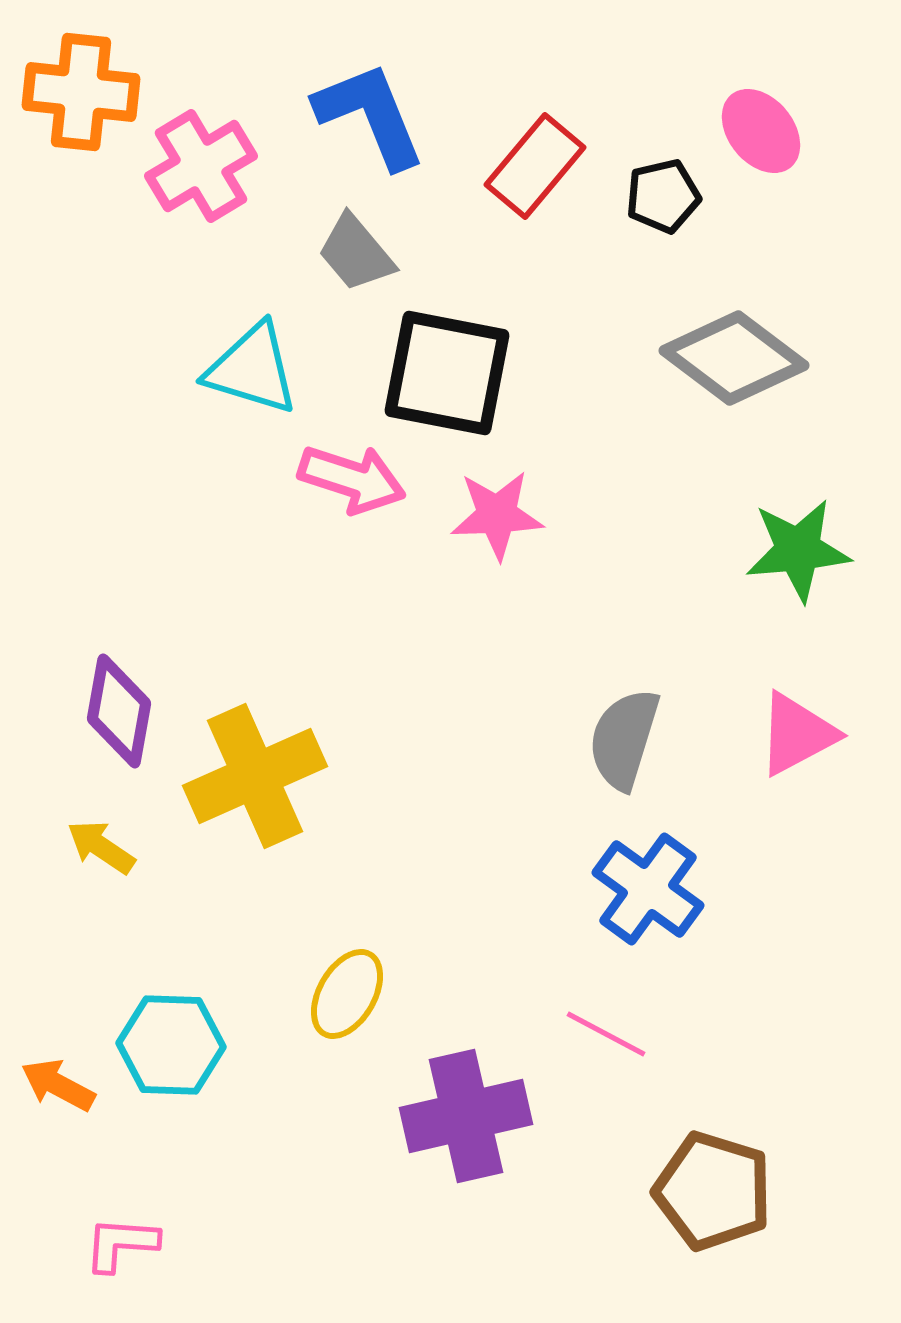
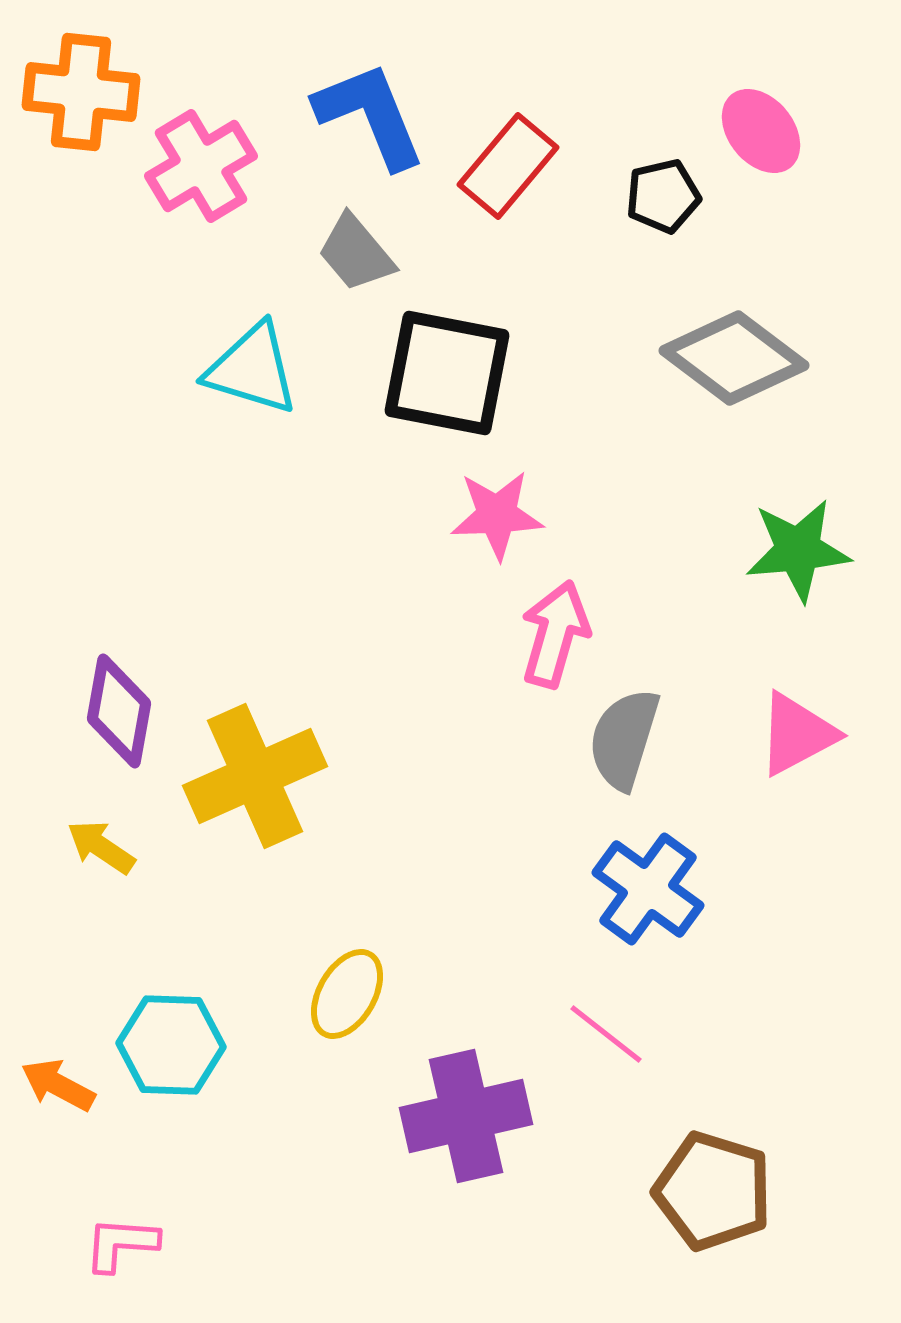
red rectangle: moved 27 px left
pink arrow: moved 203 px right, 155 px down; rotated 92 degrees counterclockwise
pink line: rotated 10 degrees clockwise
